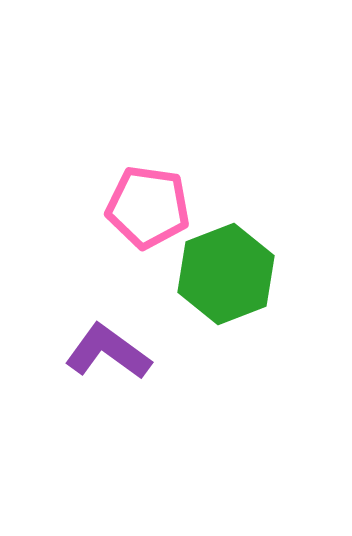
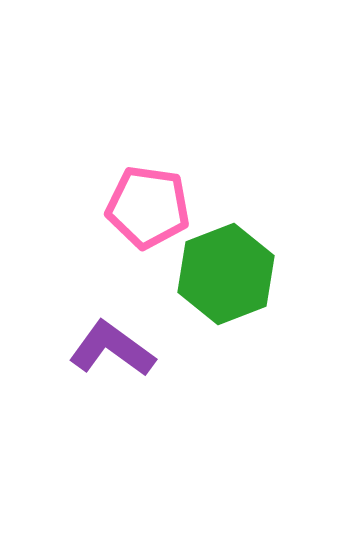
purple L-shape: moved 4 px right, 3 px up
